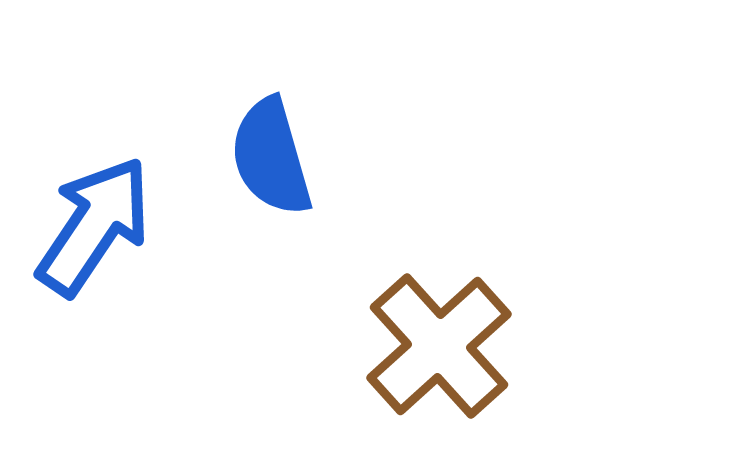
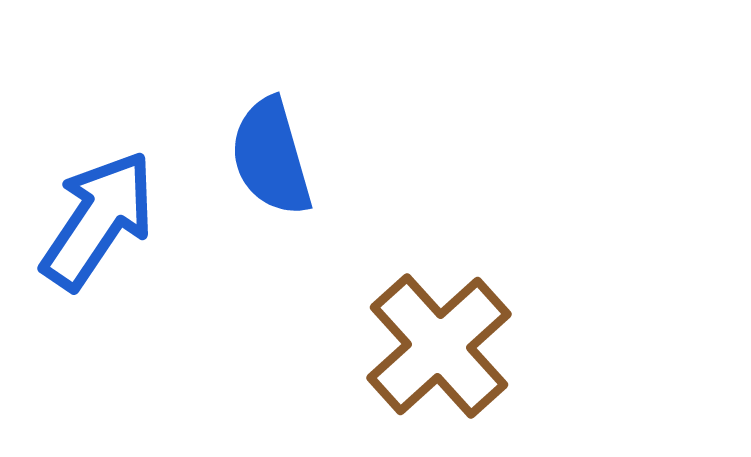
blue arrow: moved 4 px right, 6 px up
